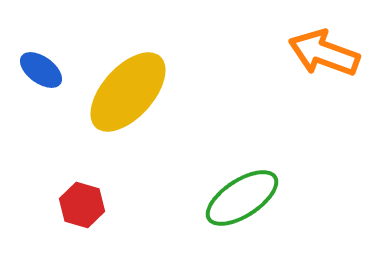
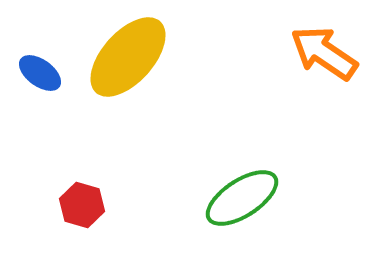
orange arrow: rotated 14 degrees clockwise
blue ellipse: moved 1 px left, 3 px down
yellow ellipse: moved 35 px up
